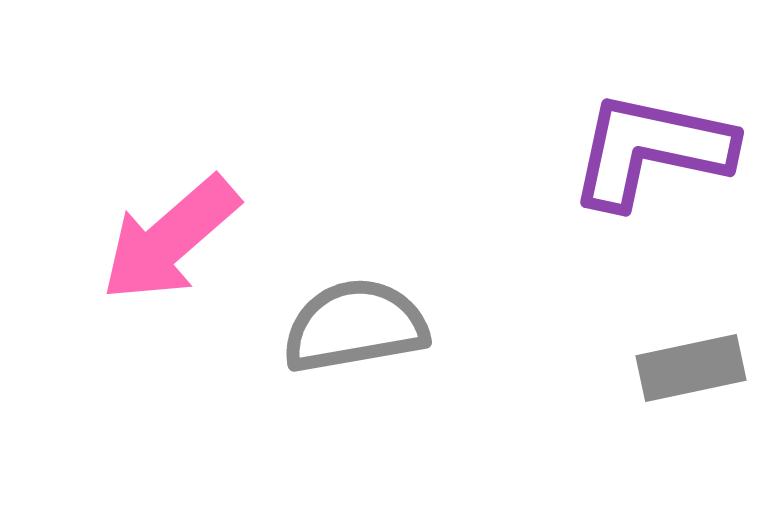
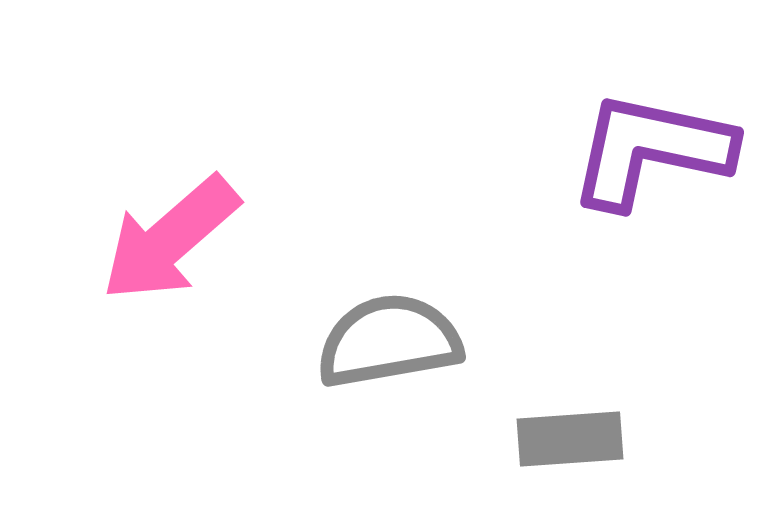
gray semicircle: moved 34 px right, 15 px down
gray rectangle: moved 121 px left, 71 px down; rotated 8 degrees clockwise
